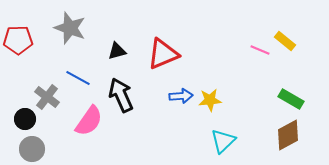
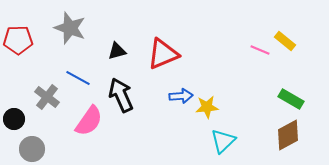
yellow star: moved 3 px left, 7 px down
black circle: moved 11 px left
